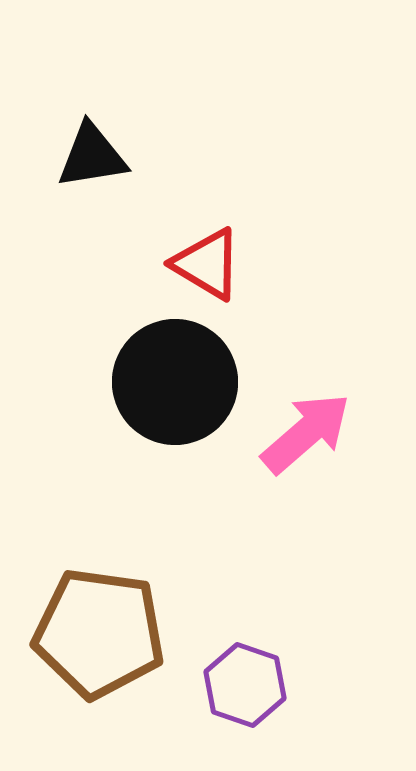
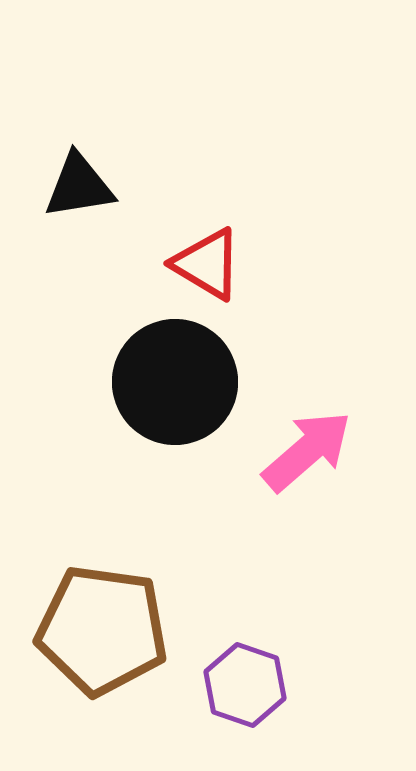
black triangle: moved 13 px left, 30 px down
pink arrow: moved 1 px right, 18 px down
brown pentagon: moved 3 px right, 3 px up
